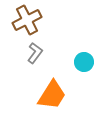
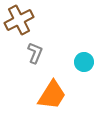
brown cross: moved 8 px left
gray L-shape: rotated 15 degrees counterclockwise
